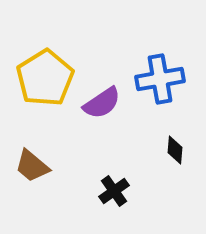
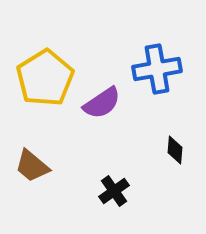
blue cross: moved 3 px left, 10 px up
